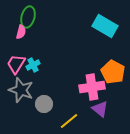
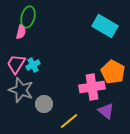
purple triangle: moved 6 px right, 2 px down
